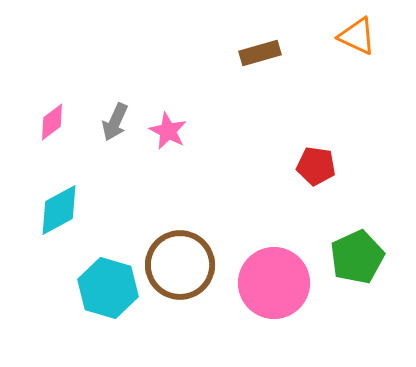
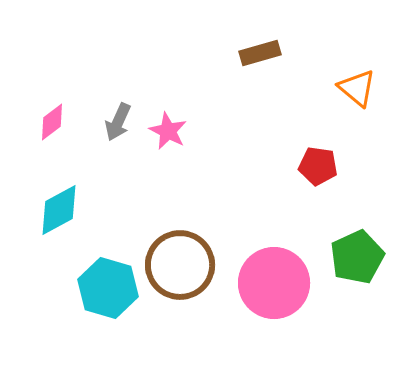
orange triangle: moved 52 px down; rotated 15 degrees clockwise
gray arrow: moved 3 px right
red pentagon: moved 2 px right
